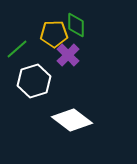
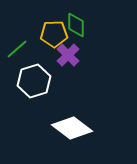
white diamond: moved 8 px down
